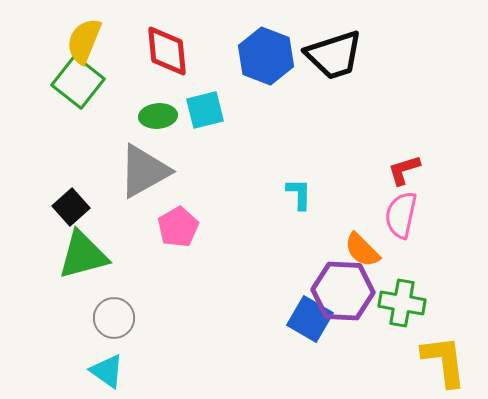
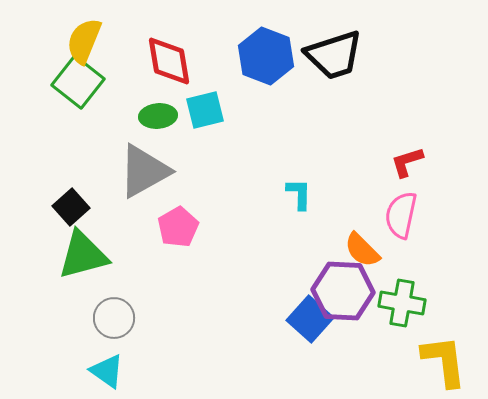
red diamond: moved 2 px right, 10 px down; rotated 4 degrees counterclockwise
red L-shape: moved 3 px right, 8 px up
blue square: rotated 12 degrees clockwise
